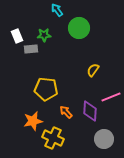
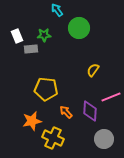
orange star: moved 1 px left
